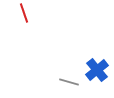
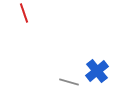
blue cross: moved 1 px down
